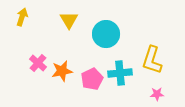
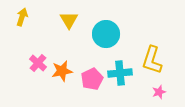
pink star: moved 2 px right, 2 px up; rotated 16 degrees counterclockwise
